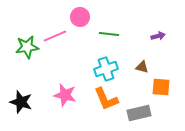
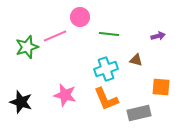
green star: rotated 10 degrees counterclockwise
brown triangle: moved 6 px left, 7 px up
